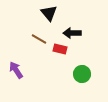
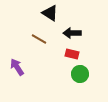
black triangle: moved 1 px right; rotated 18 degrees counterclockwise
red rectangle: moved 12 px right, 5 px down
purple arrow: moved 1 px right, 3 px up
green circle: moved 2 px left
